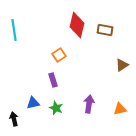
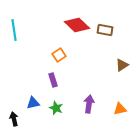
red diamond: rotated 60 degrees counterclockwise
